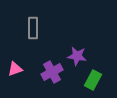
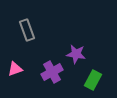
gray rectangle: moved 6 px left, 2 px down; rotated 20 degrees counterclockwise
purple star: moved 1 px left, 2 px up
